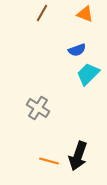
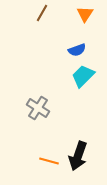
orange triangle: rotated 42 degrees clockwise
cyan trapezoid: moved 5 px left, 2 px down
